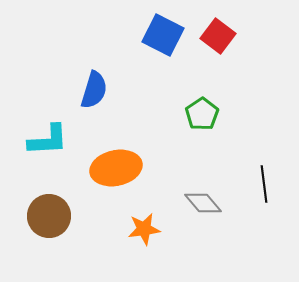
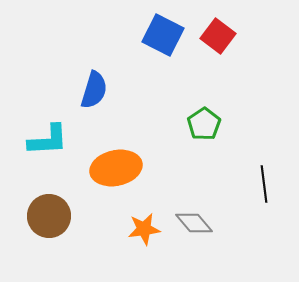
green pentagon: moved 2 px right, 10 px down
gray diamond: moved 9 px left, 20 px down
